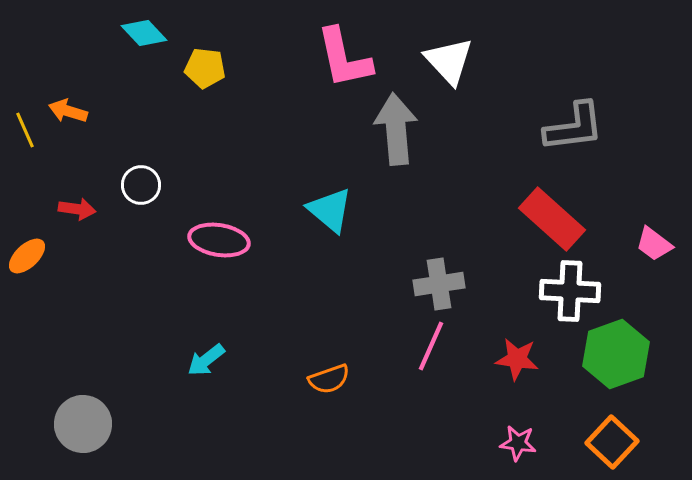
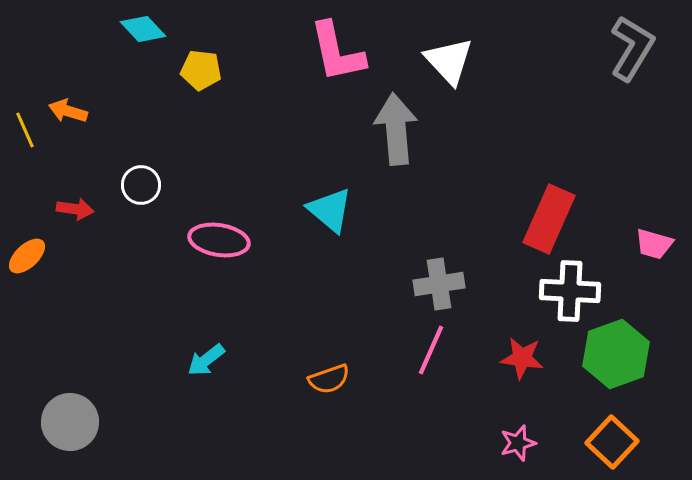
cyan diamond: moved 1 px left, 4 px up
pink L-shape: moved 7 px left, 6 px up
yellow pentagon: moved 4 px left, 2 px down
gray L-shape: moved 58 px right, 79 px up; rotated 52 degrees counterclockwise
red arrow: moved 2 px left
red rectangle: moved 3 px left; rotated 72 degrees clockwise
pink trapezoid: rotated 21 degrees counterclockwise
pink line: moved 4 px down
red star: moved 5 px right, 1 px up
gray circle: moved 13 px left, 2 px up
pink star: rotated 24 degrees counterclockwise
